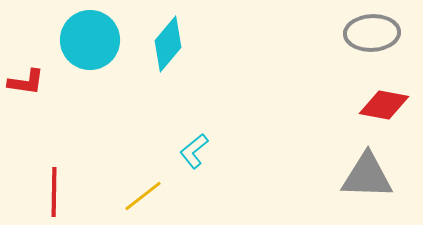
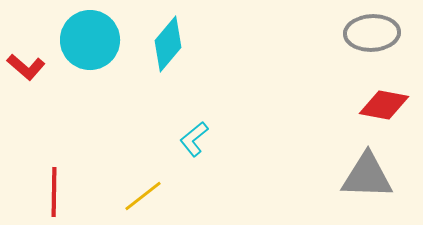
red L-shape: moved 15 px up; rotated 33 degrees clockwise
cyan L-shape: moved 12 px up
